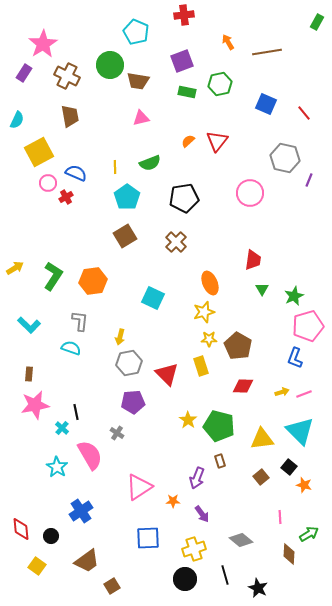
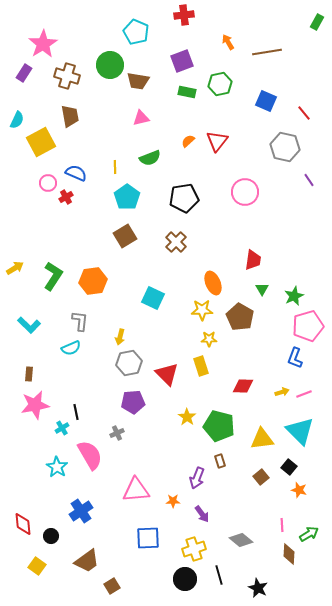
brown cross at (67, 76): rotated 10 degrees counterclockwise
blue square at (266, 104): moved 3 px up
yellow square at (39, 152): moved 2 px right, 10 px up
gray hexagon at (285, 158): moved 11 px up
green semicircle at (150, 163): moved 5 px up
purple line at (309, 180): rotated 56 degrees counterclockwise
pink circle at (250, 193): moved 5 px left, 1 px up
orange ellipse at (210, 283): moved 3 px right
yellow star at (204, 312): moved 2 px left, 2 px up; rotated 15 degrees clockwise
brown pentagon at (238, 346): moved 2 px right, 29 px up
cyan semicircle at (71, 348): rotated 138 degrees clockwise
yellow star at (188, 420): moved 1 px left, 3 px up
cyan cross at (62, 428): rotated 16 degrees clockwise
gray cross at (117, 433): rotated 32 degrees clockwise
orange star at (304, 485): moved 5 px left, 5 px down
pink triangle at (139, 487): moved 3 px left, 3 px down; rotated 28 degrees clockwise
pink line at (280, 517): moved 2 px right, 8 px down
red diamond at (21, 529): moved 2 px right, 5 px up
black line at (225, 575): moved 6 px left
